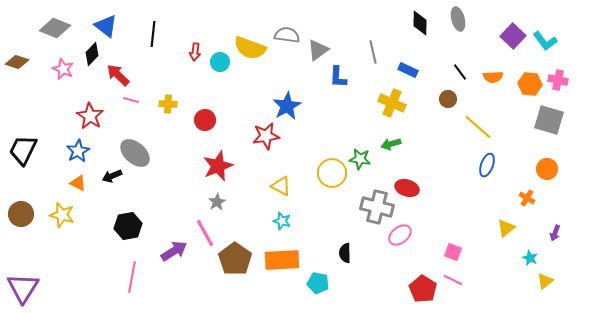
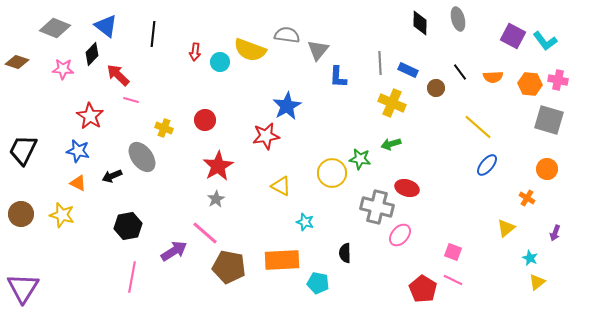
purple square at (513, 36): rotated 15 degrees counterclockwise
yellow semicircle at (250, 48): moved 2 px down
gray triangle at (318, 50): rotated 15 degrees counterclockwise
gray line at (373, 52): moved 7 px right, 11 px down; rotated 10 degrees clockwise
pink star at (63, 69): rotated 20 degrees counterclockwise
brown circle at (448, 99): moved 12 px left, 11 px up
yellow cross at (168, 104): moved 4 px left, 24 px down; rotated 18 degrees clockwise
blue star at (78, 151): rotated 30 degrees counterclockwise
gray ellipse at (135, 153): moved 7 px right, 4 px down; rotated 12 degrees clockwise
blue ellipse at (487, 165): rotated 20 degrees clockwise
red star at (218, 166): rotated 8 degrees counterclockwise
gray star at (217, 202): moved 1 px left, 3 px up
cyan star at (282, 221): moved 23 px right, 1 px down
pink line at (205, 233): rotated 20 degrees counterclockwise
pink ellipse at (400, 235): rotated 10 degrees counterclockwise
brown pentagon at (235, 259): moved 6 px left, 8 px down; rotated 24 degrees counterclockwise
yellow triangle at (545, 281): moved 8 px left, 1 px down
